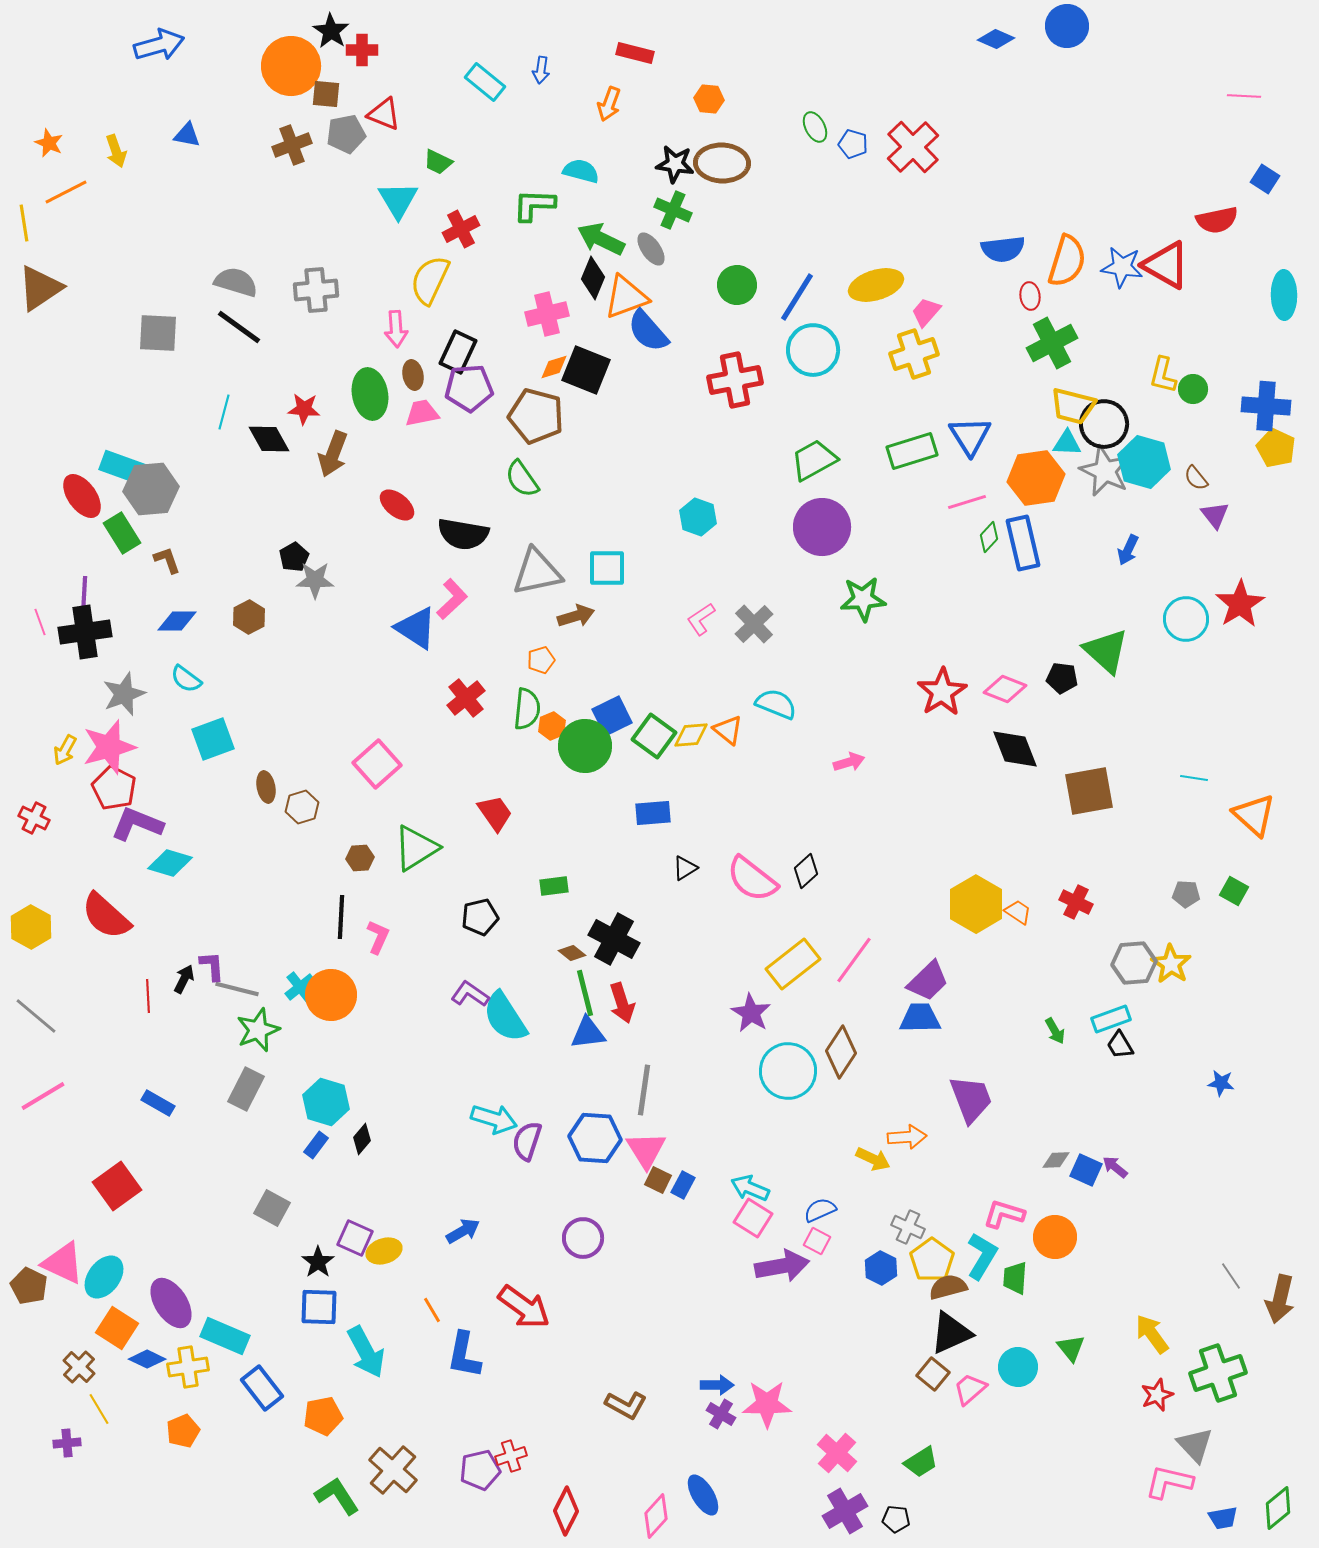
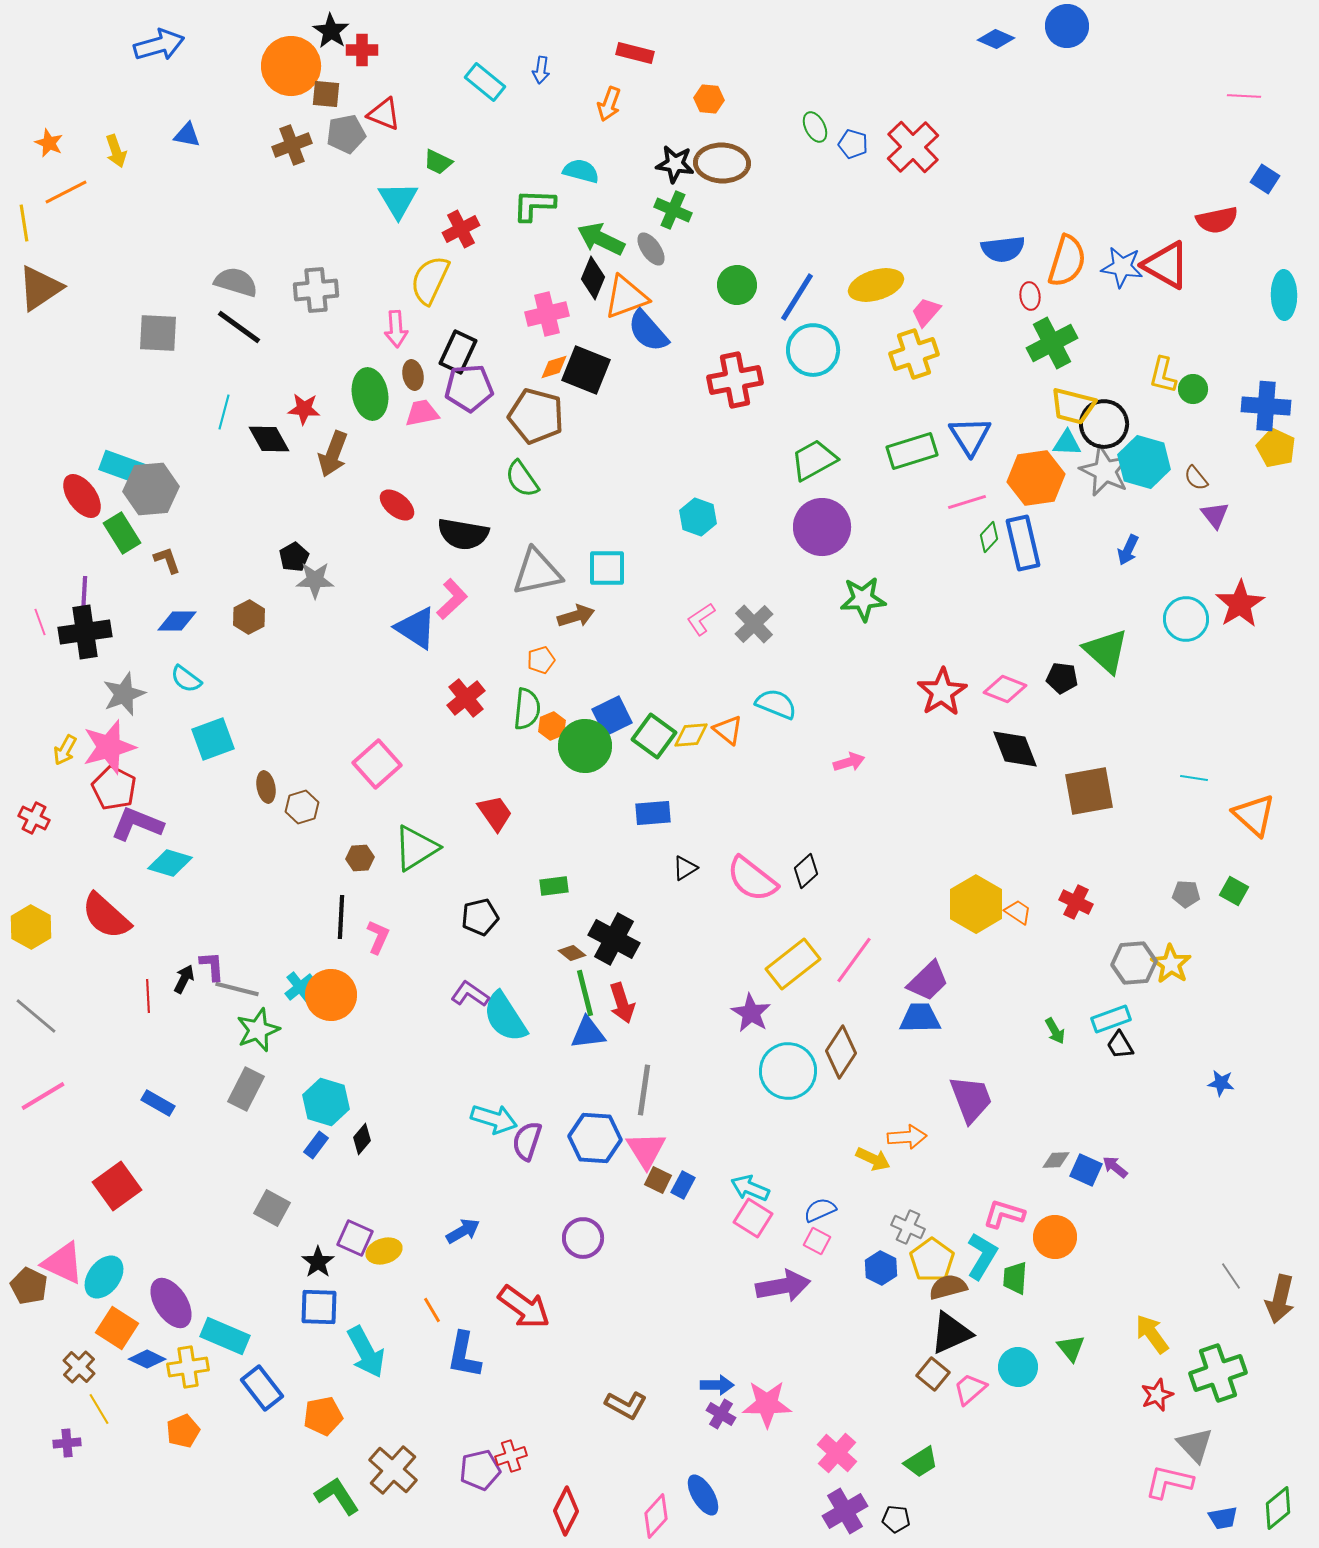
purple arrow at (782, 1266): moved 1 px right, 20 px down
